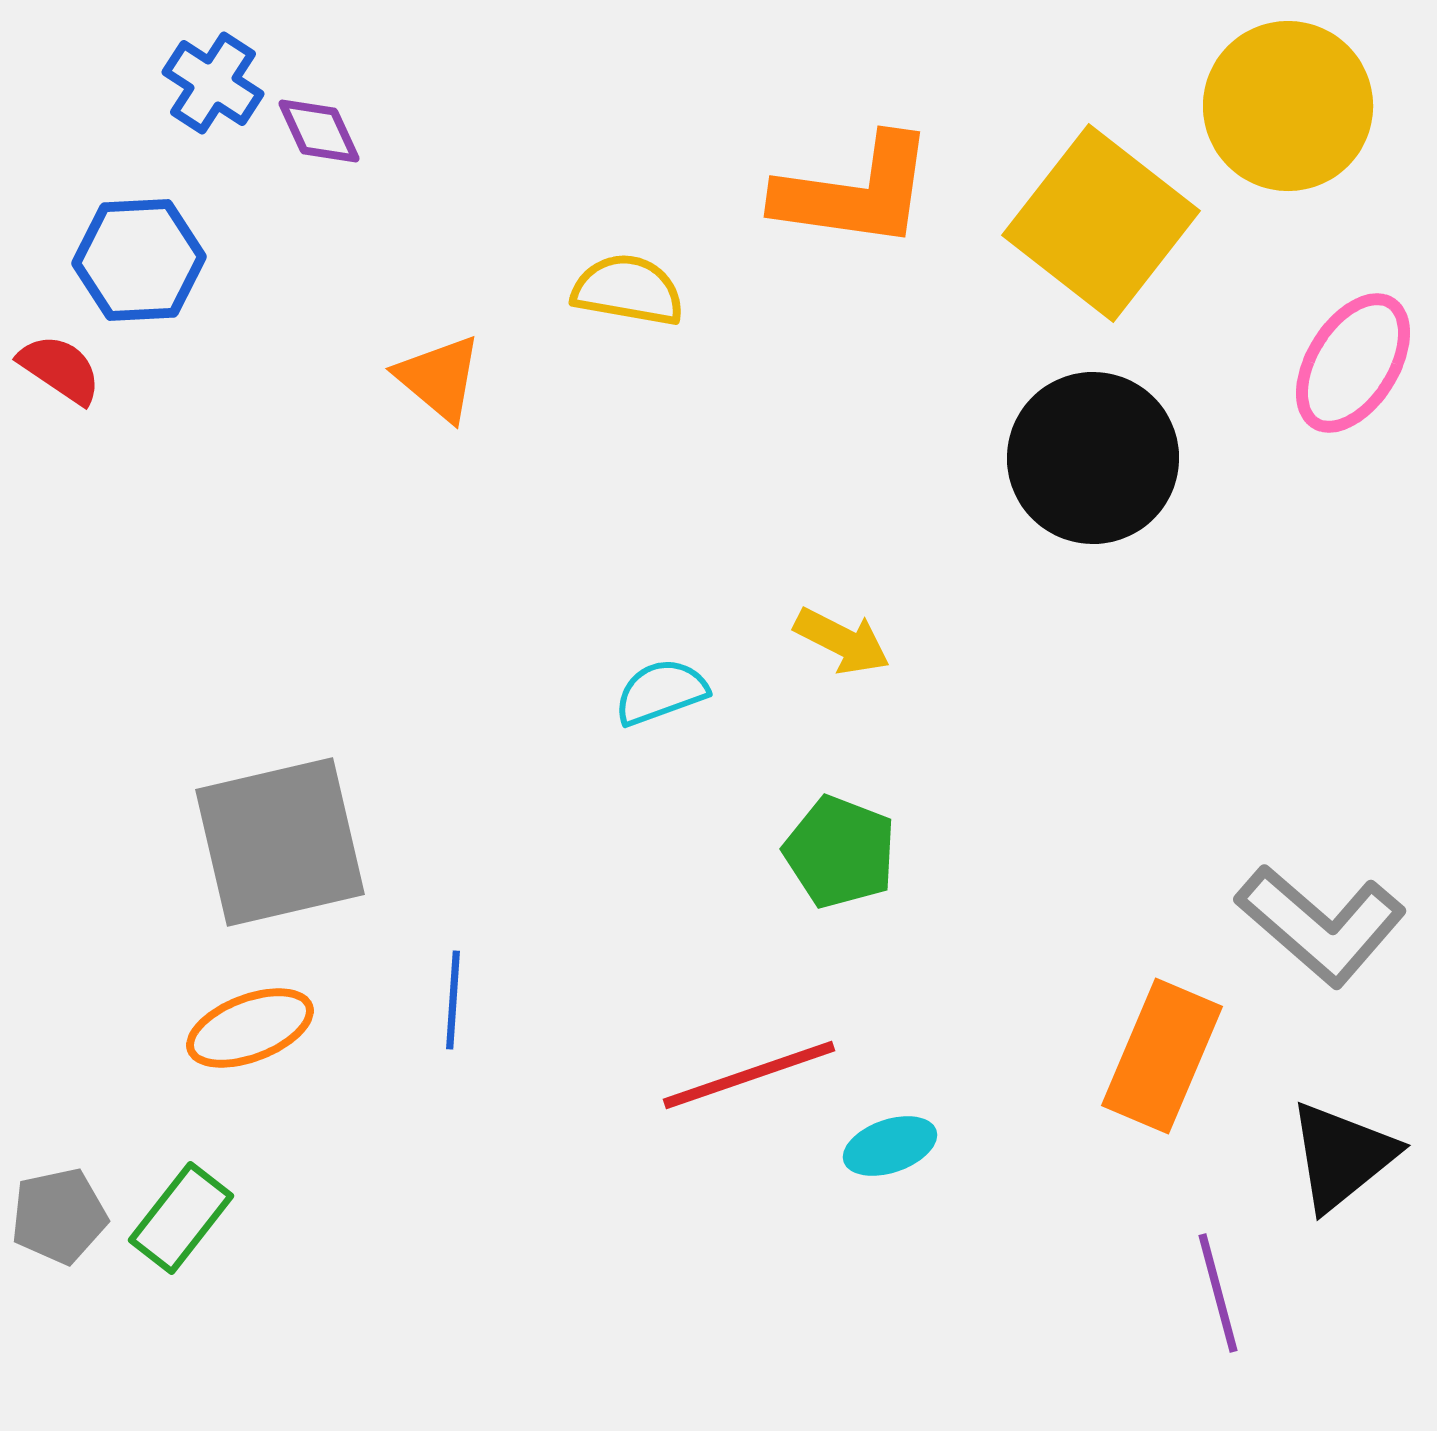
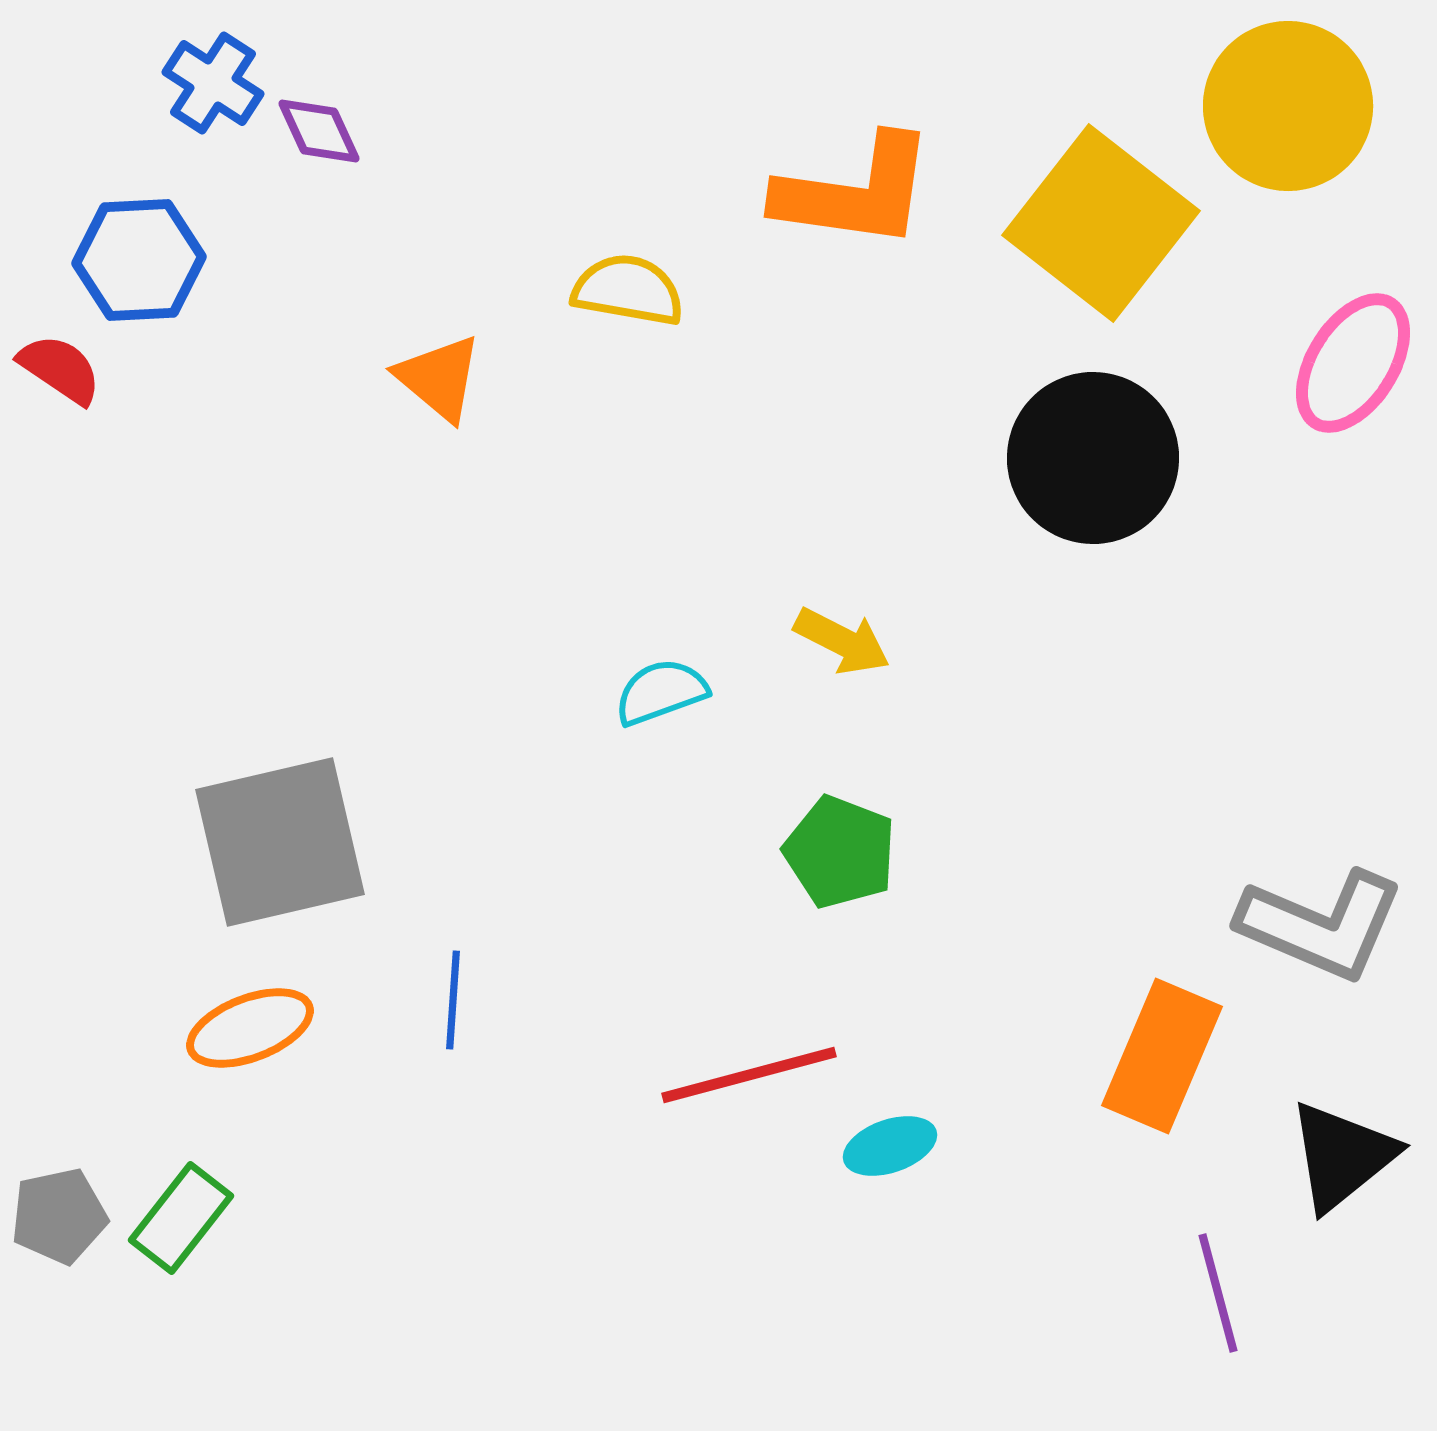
gray L-shape: rotated 18 degrees counterclockwise
red line: rotated 4 degrees clockwise
